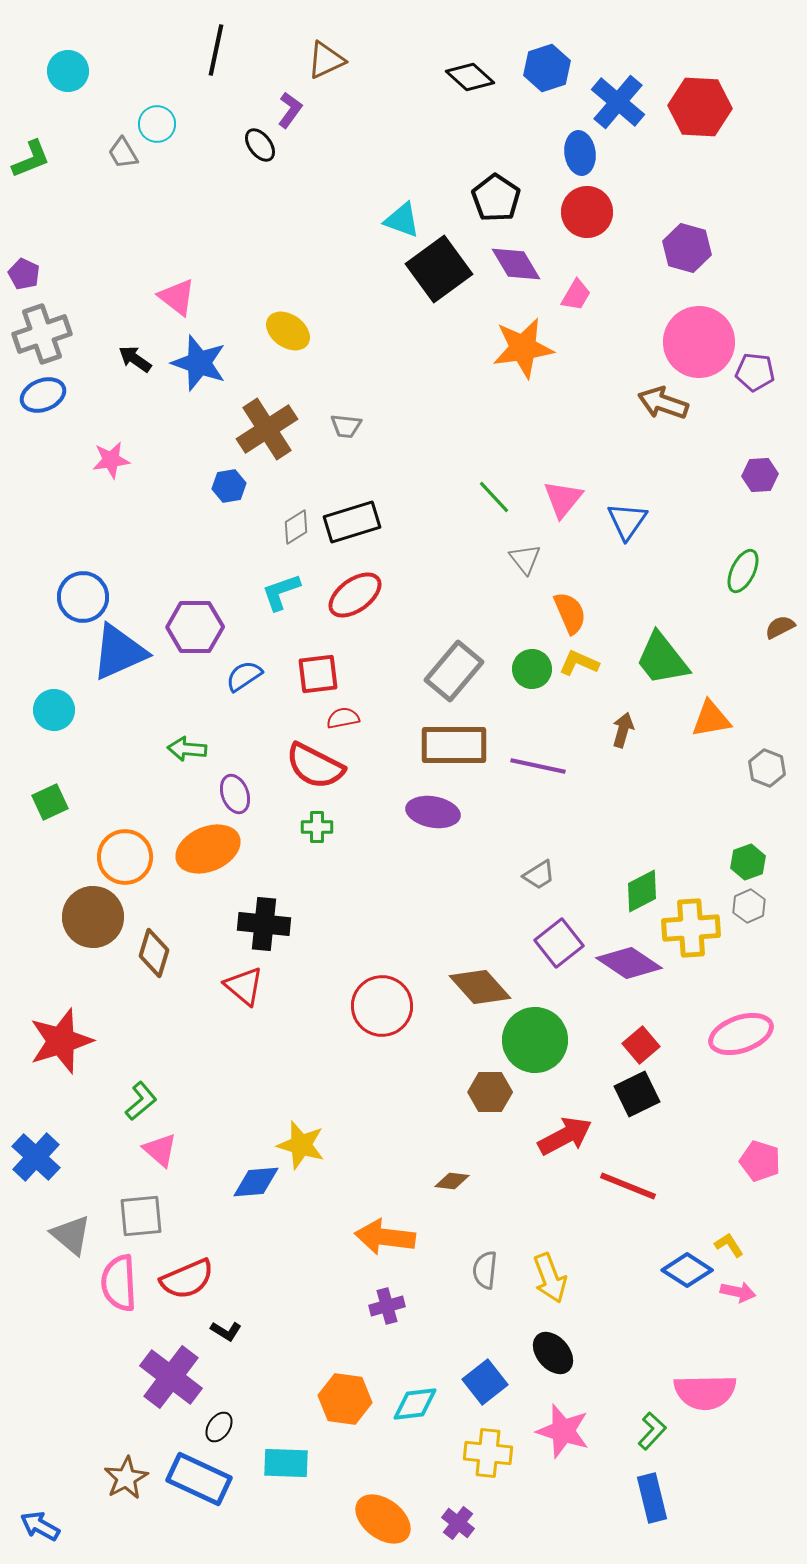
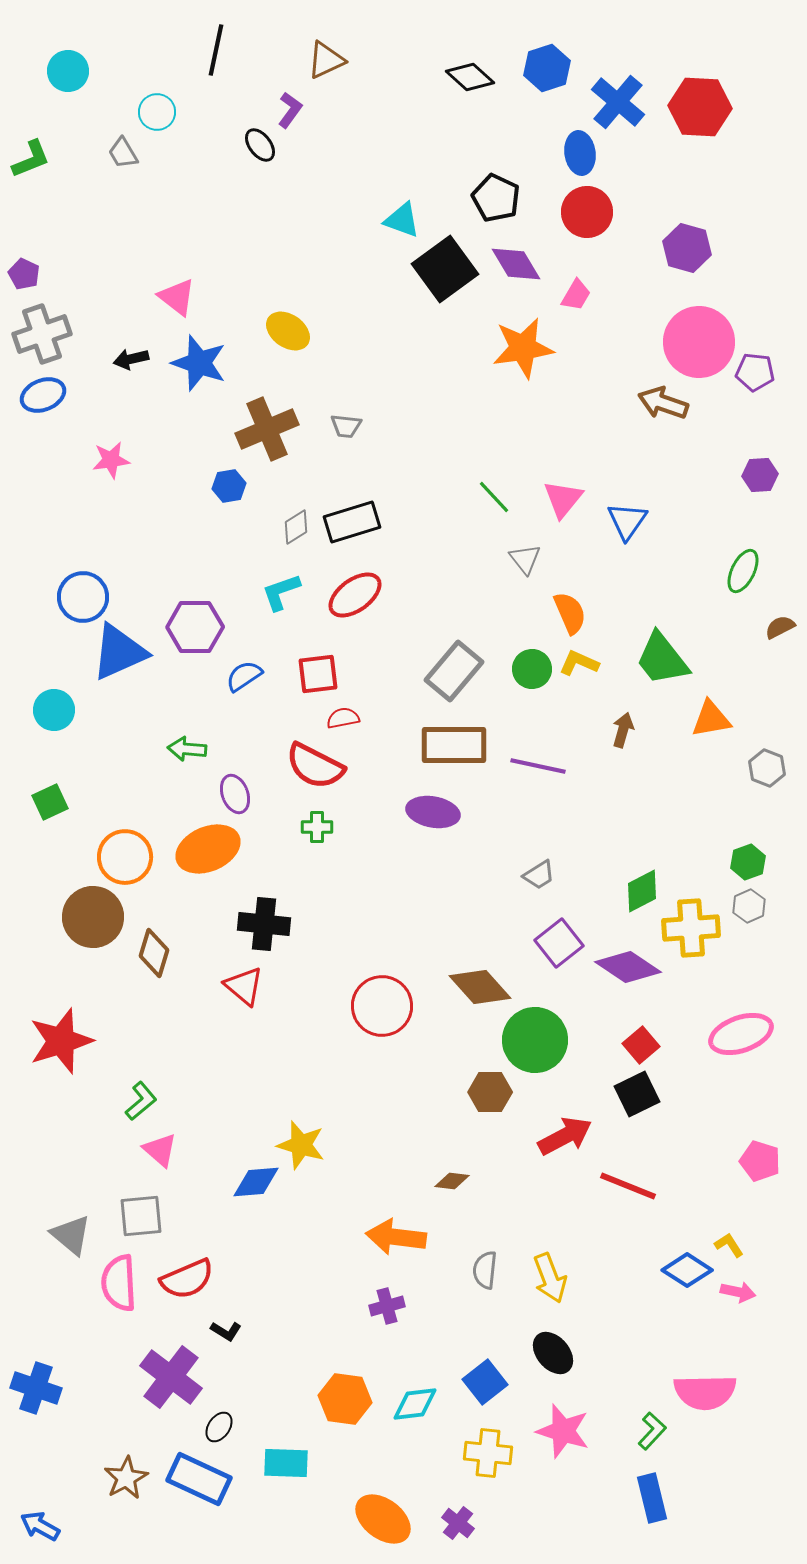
cyan circle at (157, 124): moved 12 px up
black pentagon at (496, 198): rotated 9 degrees counterclockwise
black square at (439, 269): moved 6 px right
black arrow at (135, 359): moved 4 px left; rotated 48 degrees counterclockwise
brown cross at (267, 429): rotated 10 degrees clockwise
purple diamond at (629, 963): moved 1 px left, 4 px down
blue cross at (36, 1157): moved 231 px down; rotated 24 degrees counterclockwise
orange arrow at (385, 1237): moved 11 px right
